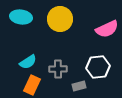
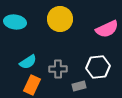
cyan ellipse: moved 6 px left, 5 px down
